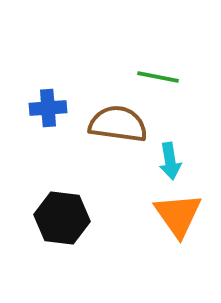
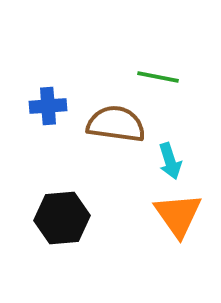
blue cross: moved 2 px up
brown semicircle: moved 2 px left
cyan arrow: rotated 9 degrees counterclockwise
black hexagon: rotated 12 degrees counterclockwise
